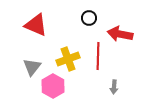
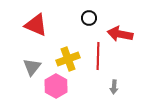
pink hexagon: moved 3 px right
